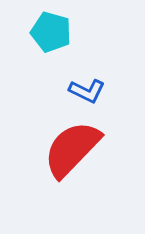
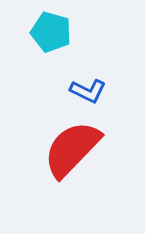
blue L-shape: moved 1 px right
